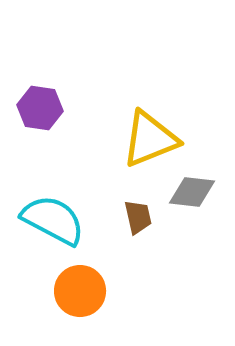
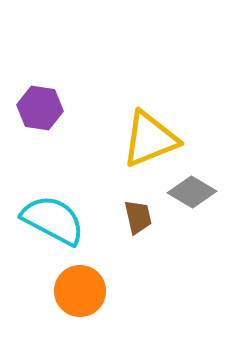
gray diamond: rotated 24 degrees clockwise
